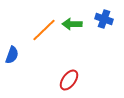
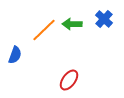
blue cross: rotated 24 degrees clockwise
blue semicircle: moved 3 px right
